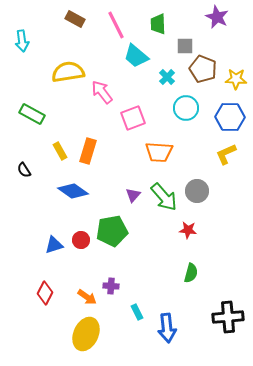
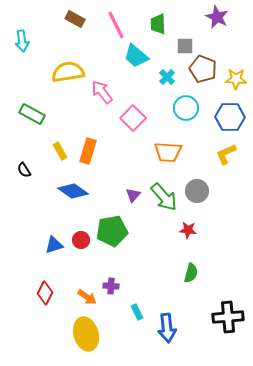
pink square: rotated 25 degrees counterclockwise
orange trapezoid: moved 9 px right
yellow ellipse: rotated 40 degrees counterclockwise
